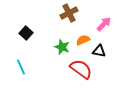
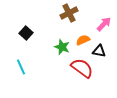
red semicircle: moved 1 px right, 1 px up
